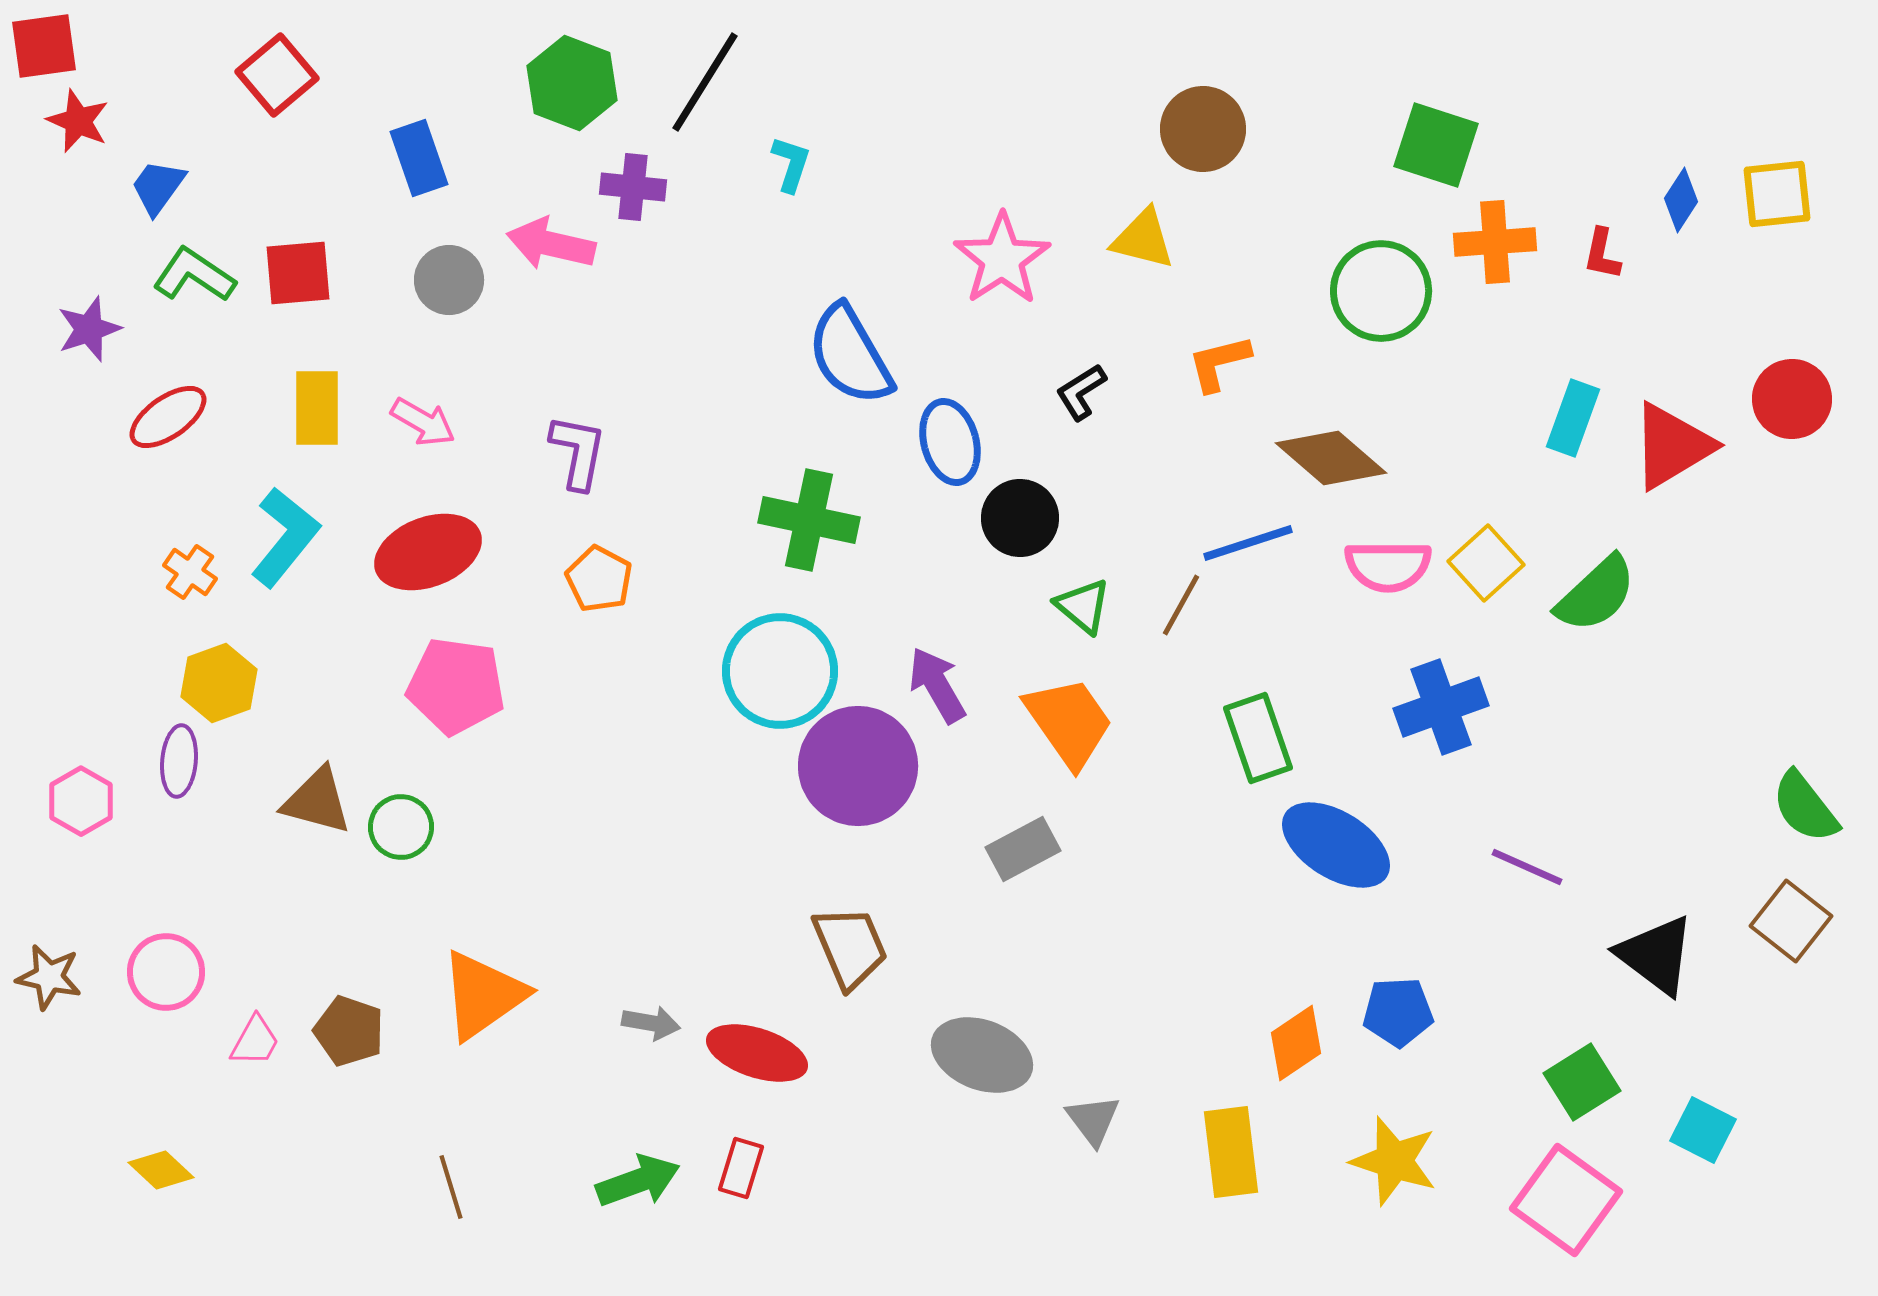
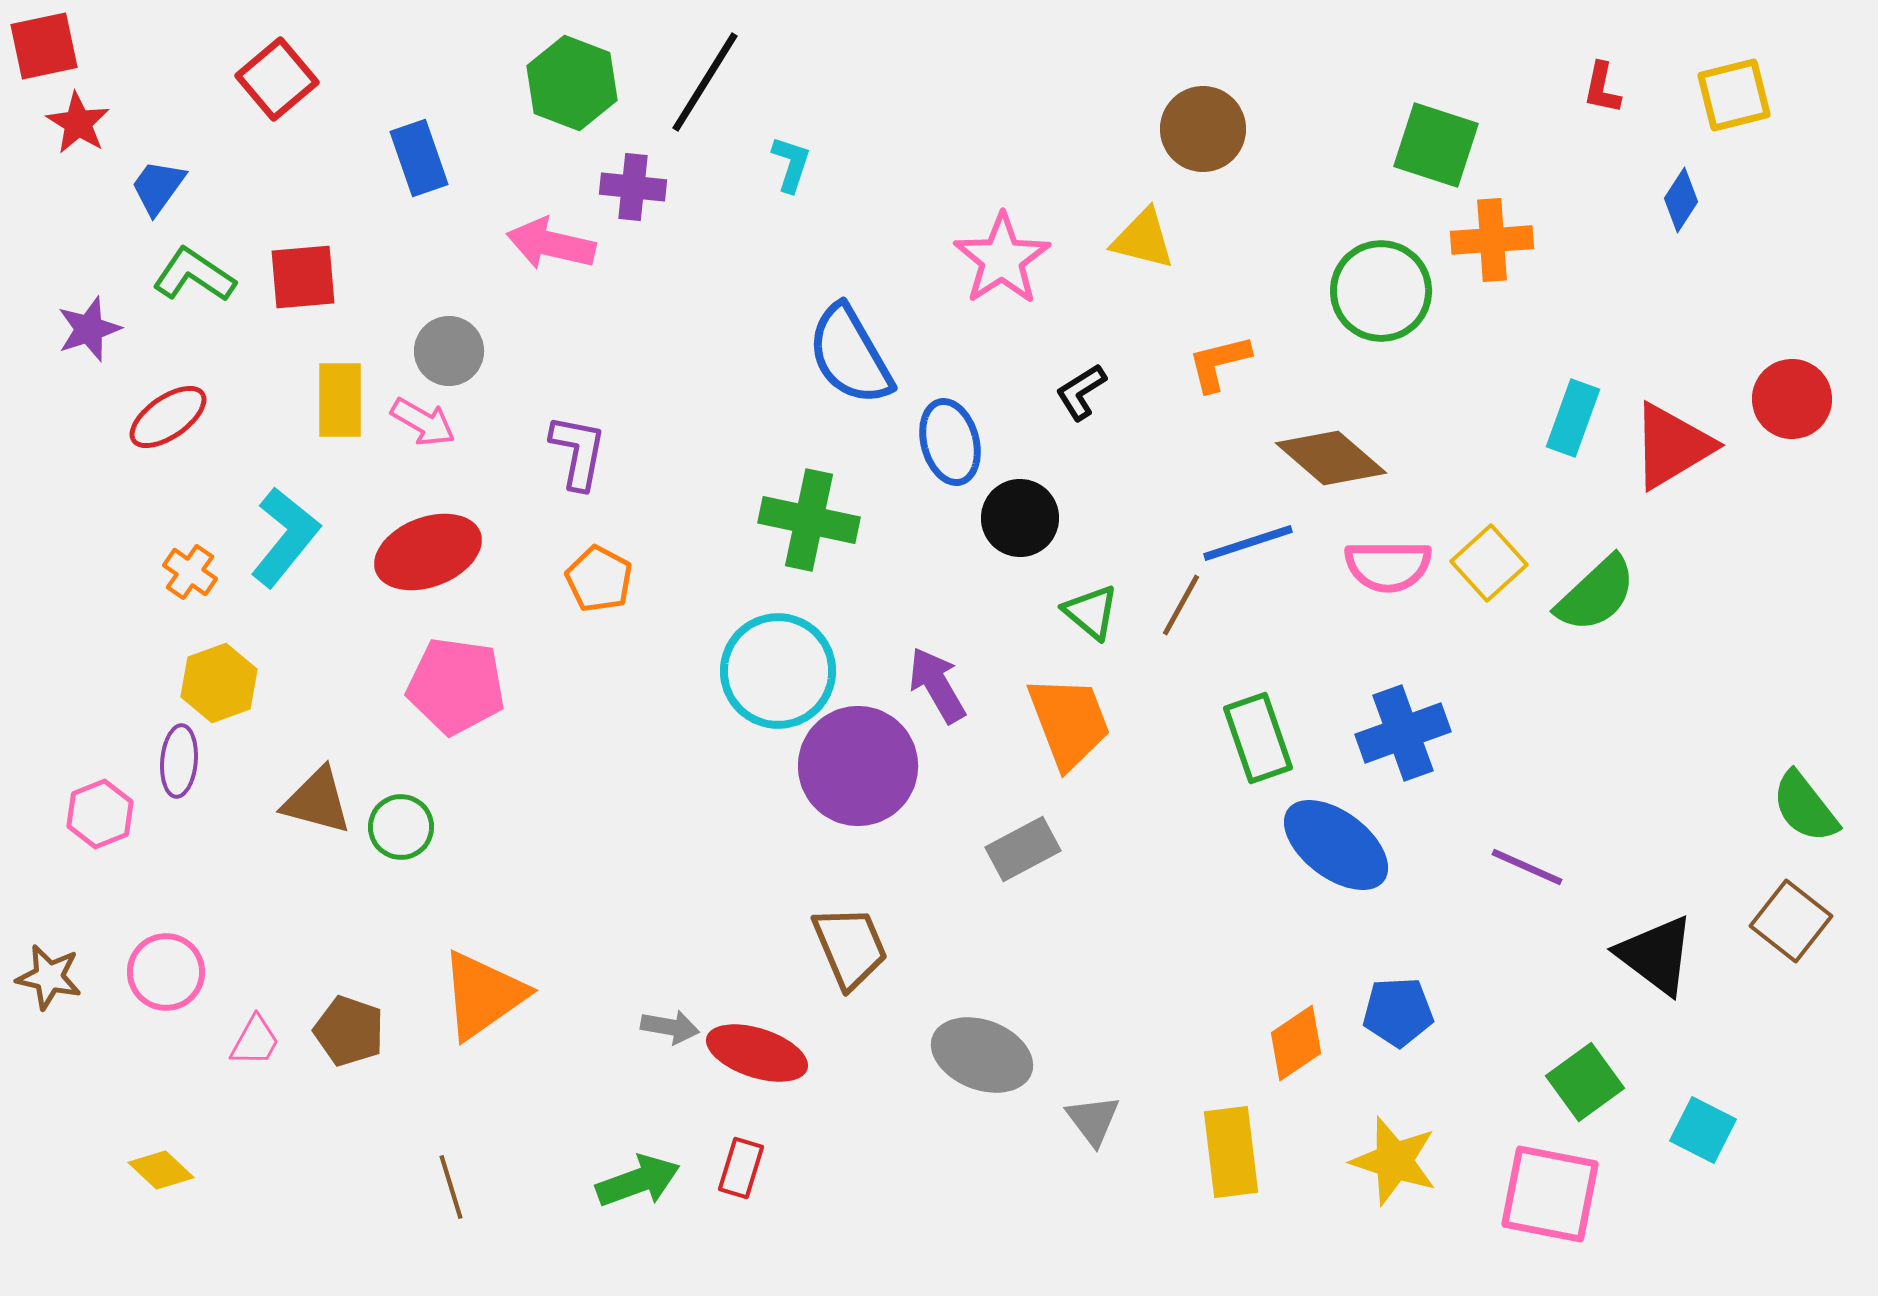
red square at (44, 46): rotated 4 degrees counterclockwise
red square at (277, 75): moved 4 px down
red star at (78, 121): moved 2 px down; rotated 8 degrees clockwise
yellow square at (1777, 194): moved 43 px left, 99 px up; rotated 8 degrees counterclockwise
orange cross at (1495, 242): moved 3 px left, 2 px up
red L-shape at (1602, 254): moved 166 px up
red square at (298, 273): moved 5 px right, 4 px down
gray circle at (449, 280): moved 71 px down
yellow rectangle at (317, 408): moved 23 px right, 8 px up
yellow square at (1486, 563): moved 3 px right
green triangle at (1083, 606): moved 8 px right, 6 px down
cyan circle at (780, 671): moved 2 px left
blue cross at (1441, 707): moved 38 px left, 26 px down
orange trapezoid at (1069, 722): rotated 14 degrees clockwise
pink hexagon at (81, 801): moved 19 px right, 13 px down; rotated 8 degrees clockwise
blue ellipse at (1336, 845): rotated 5 degrees clockwise
gray arrow at (651, 1023): moved 19 px right, 4 px down
green square at (1582, 1082): moved 3 px right; rotated 4 degrees counterclockwise
pink square at (1566, 1200): moved 16 px left, 6 px up; rotated 25 degrees counterclockwise
